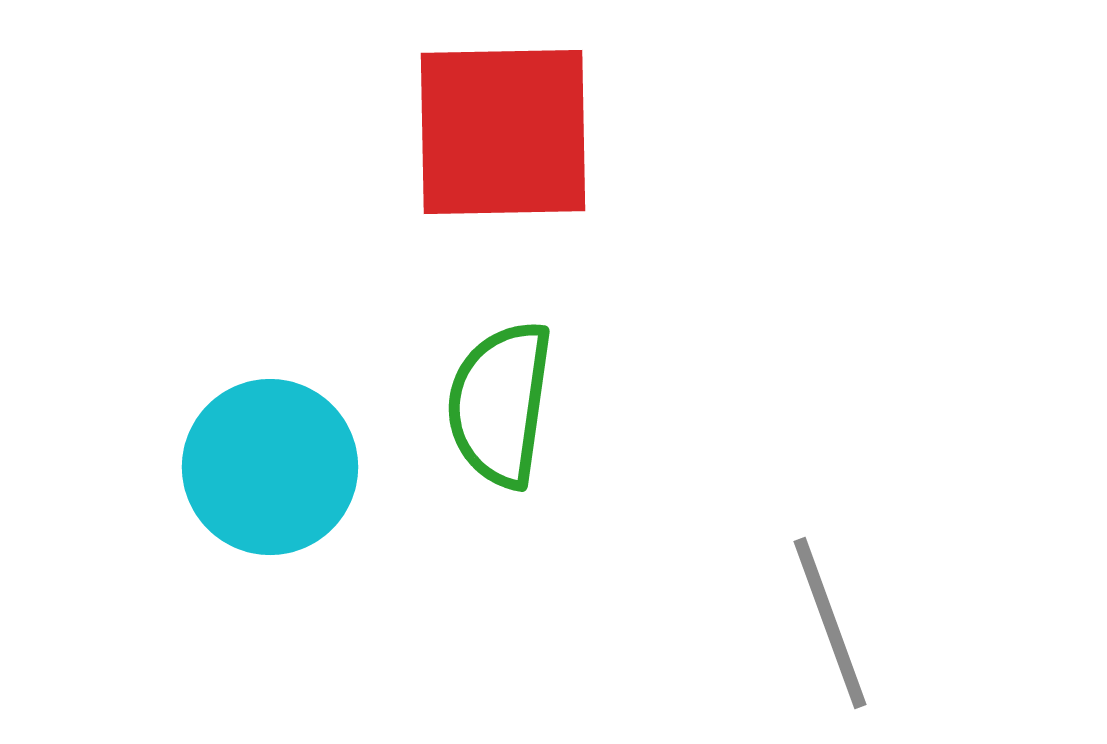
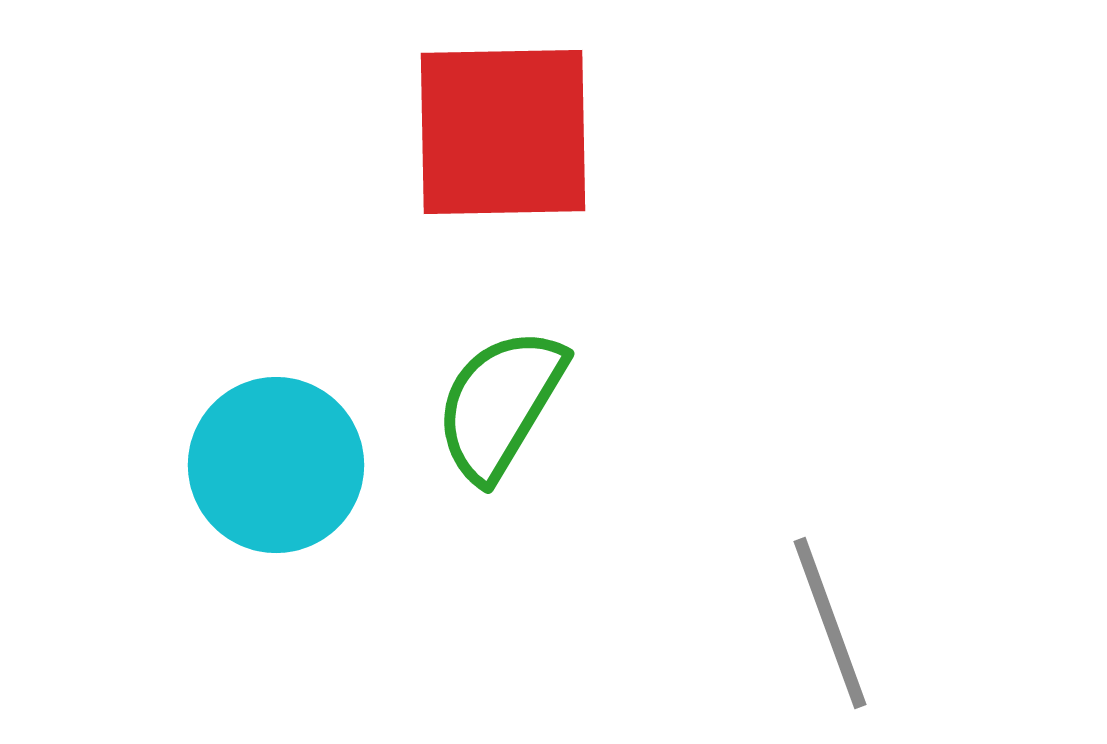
green semicircle: rotated 23 degrees clockwise
cyan circle: moved 6 px right, 2 px up
